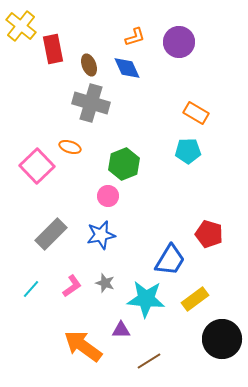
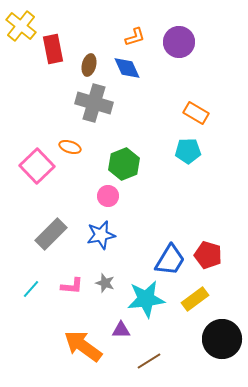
brown ellipse: rotated 35 degrees clockwise
gray cross: moved 3 px right
red pentagon: moved 1 px left, 21 px down
pink L-shape: rotated 40 degrees clockwise
cyan star: rotated 12 degrees counterclockwise
